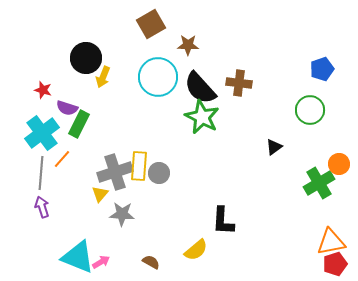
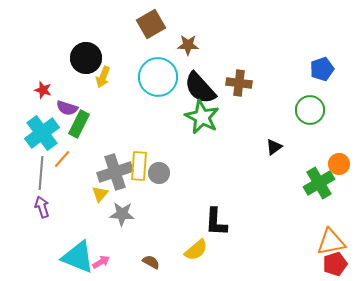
black L-shape: moved 7 px left, 1 px down
